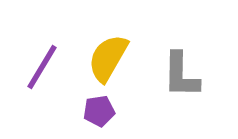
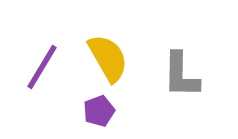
yellow semicircle: rotated 120 degrees clockwise
purple pentagon: rotated 12 degrees counterclockwise
